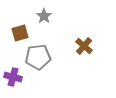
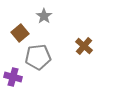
brown square: rotated 24 degrees counterclockwise
